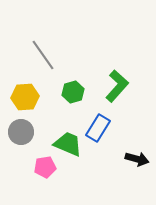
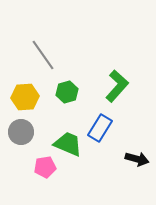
green hexagon: moved 6 px left
blue rectangle: moved 2 px right
